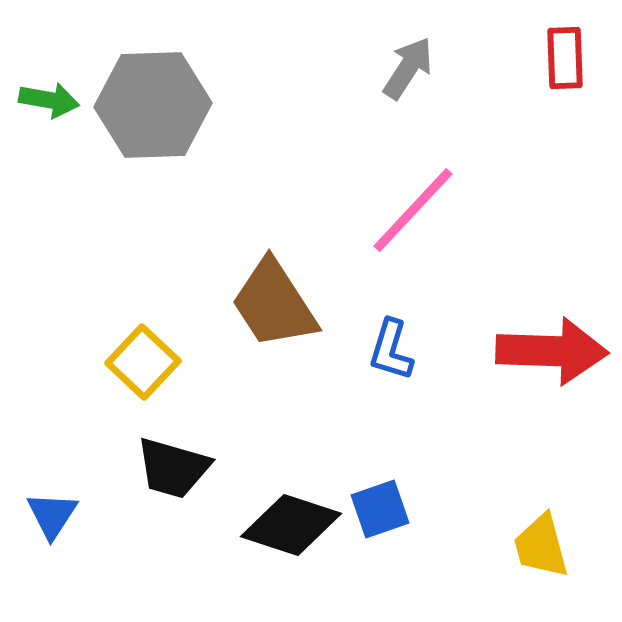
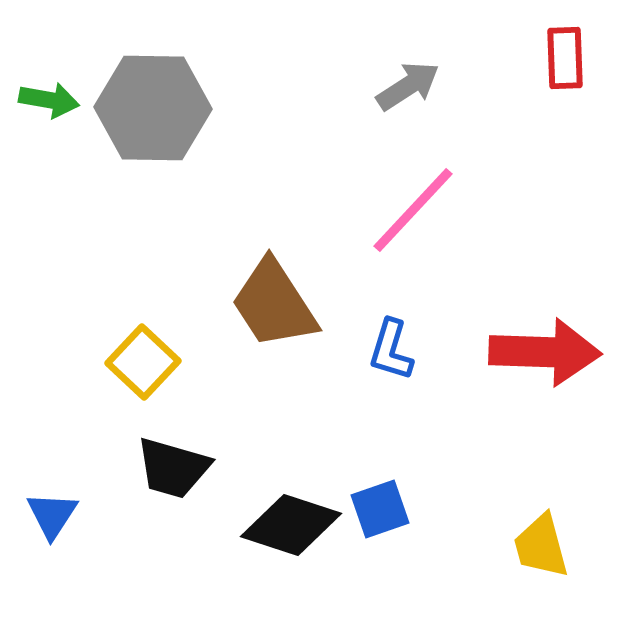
gray arrow: moved 18 px down; rotated 24 degrees clockwise
gray hexagon: moved 3 px down; rotated 3 degrees clockwise
red arrow: moved 7 px left, 1 px down
